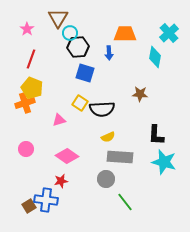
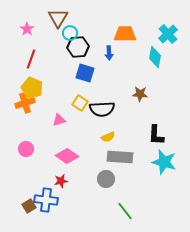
cyan cross: moved 1 px left, 1 px down
green line: moved 9 px down
